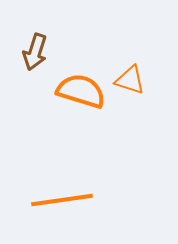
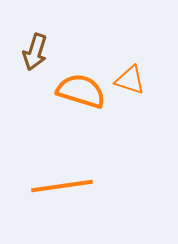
orange line: moved 14 px up
